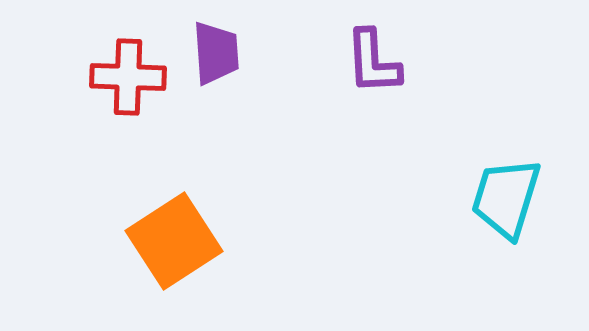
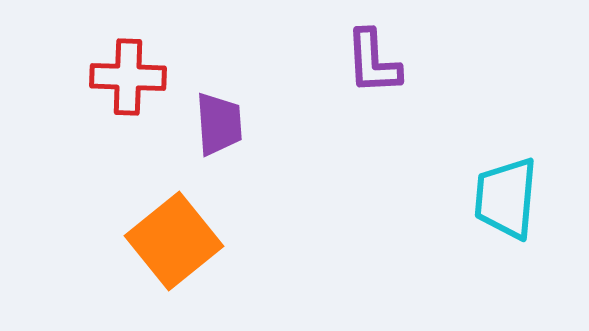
purple trapezoid: moved 3 px right, 71 px down
cyan trapezoid: rotated 12 degrees counterclockwise
orange square: rotated 6 degrees counterclockwise
